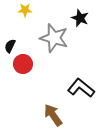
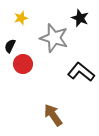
yellow star: moved 4 px left, 8 px down; rotated 16 degrees counterclockwise
black L-shape: moved 16 px up
